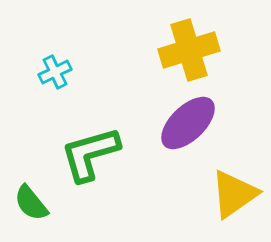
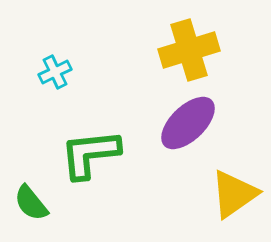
green L-shape: rotated 10 degrees clockwise
